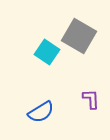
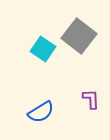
gray square: rotated 8 degrees clockwise
cyan square: moved 4 px left, 3 px up
